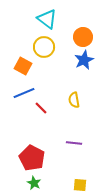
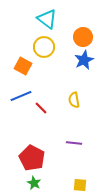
blue line: moved 3 px left, 3 px down
